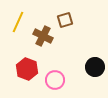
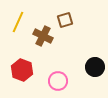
red hexagon: moved 5 px left, 1 px down
pink circle: moved 3 px right, 1 px down
